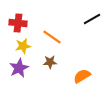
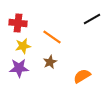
brown star: rotated 24 degrees counterclockwise
purple star: rotated 24 degrees clockwise
